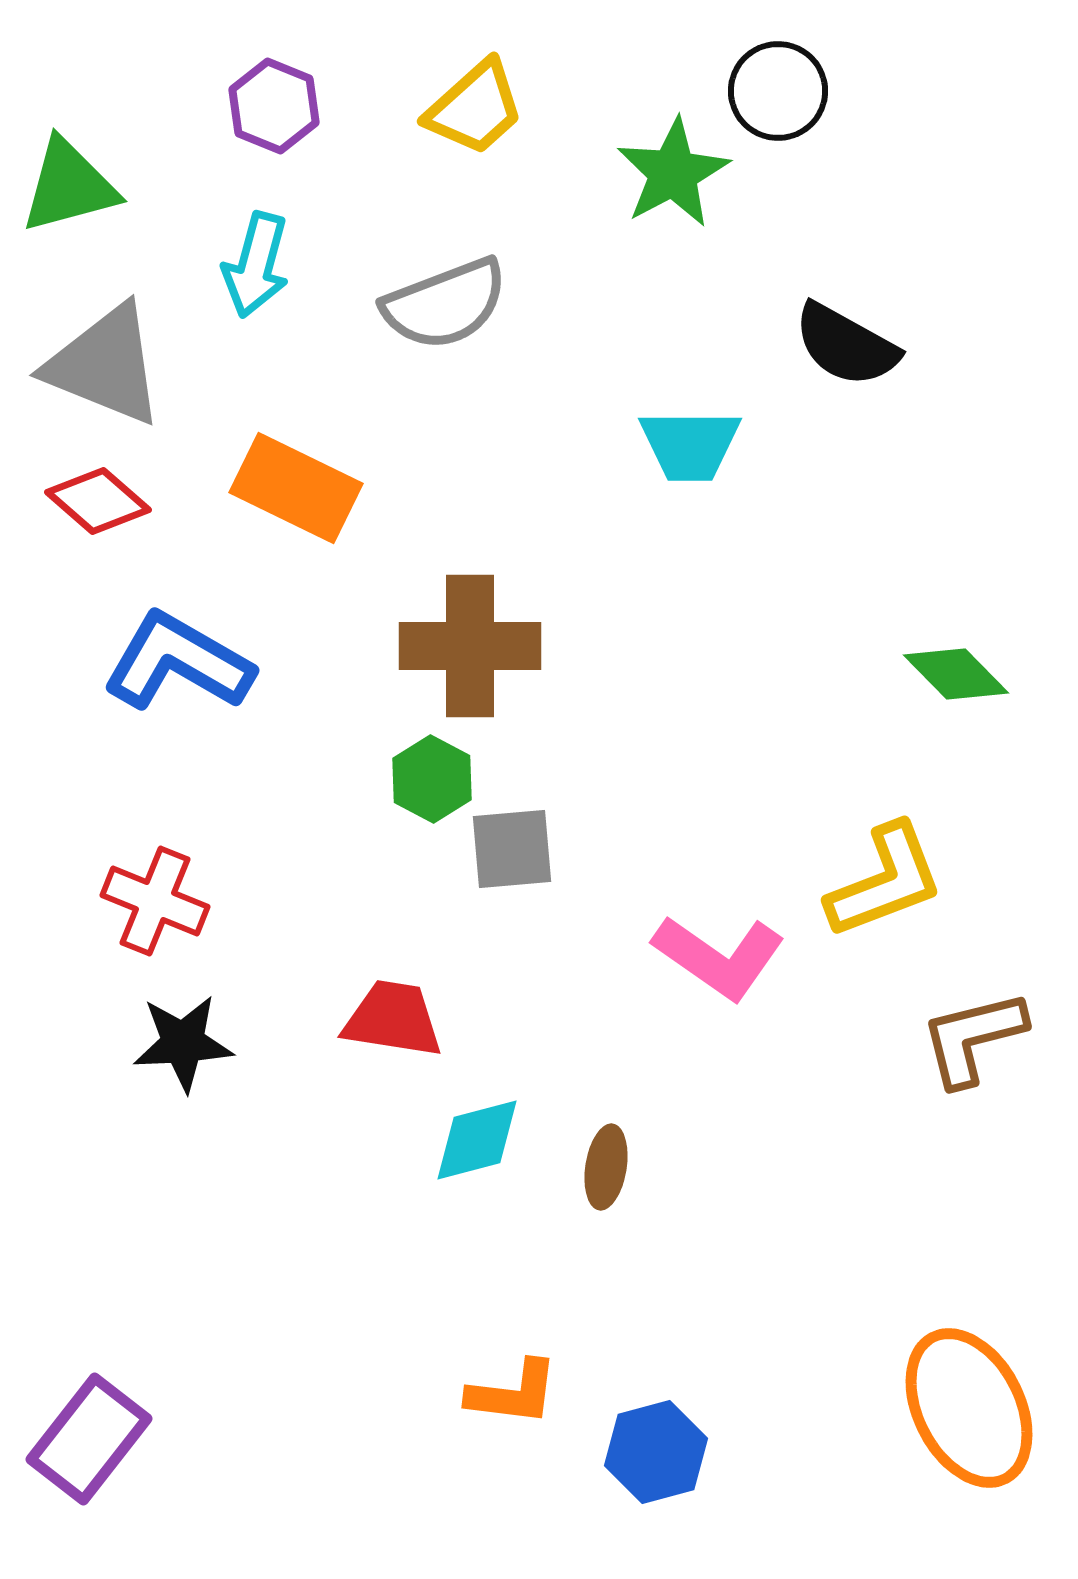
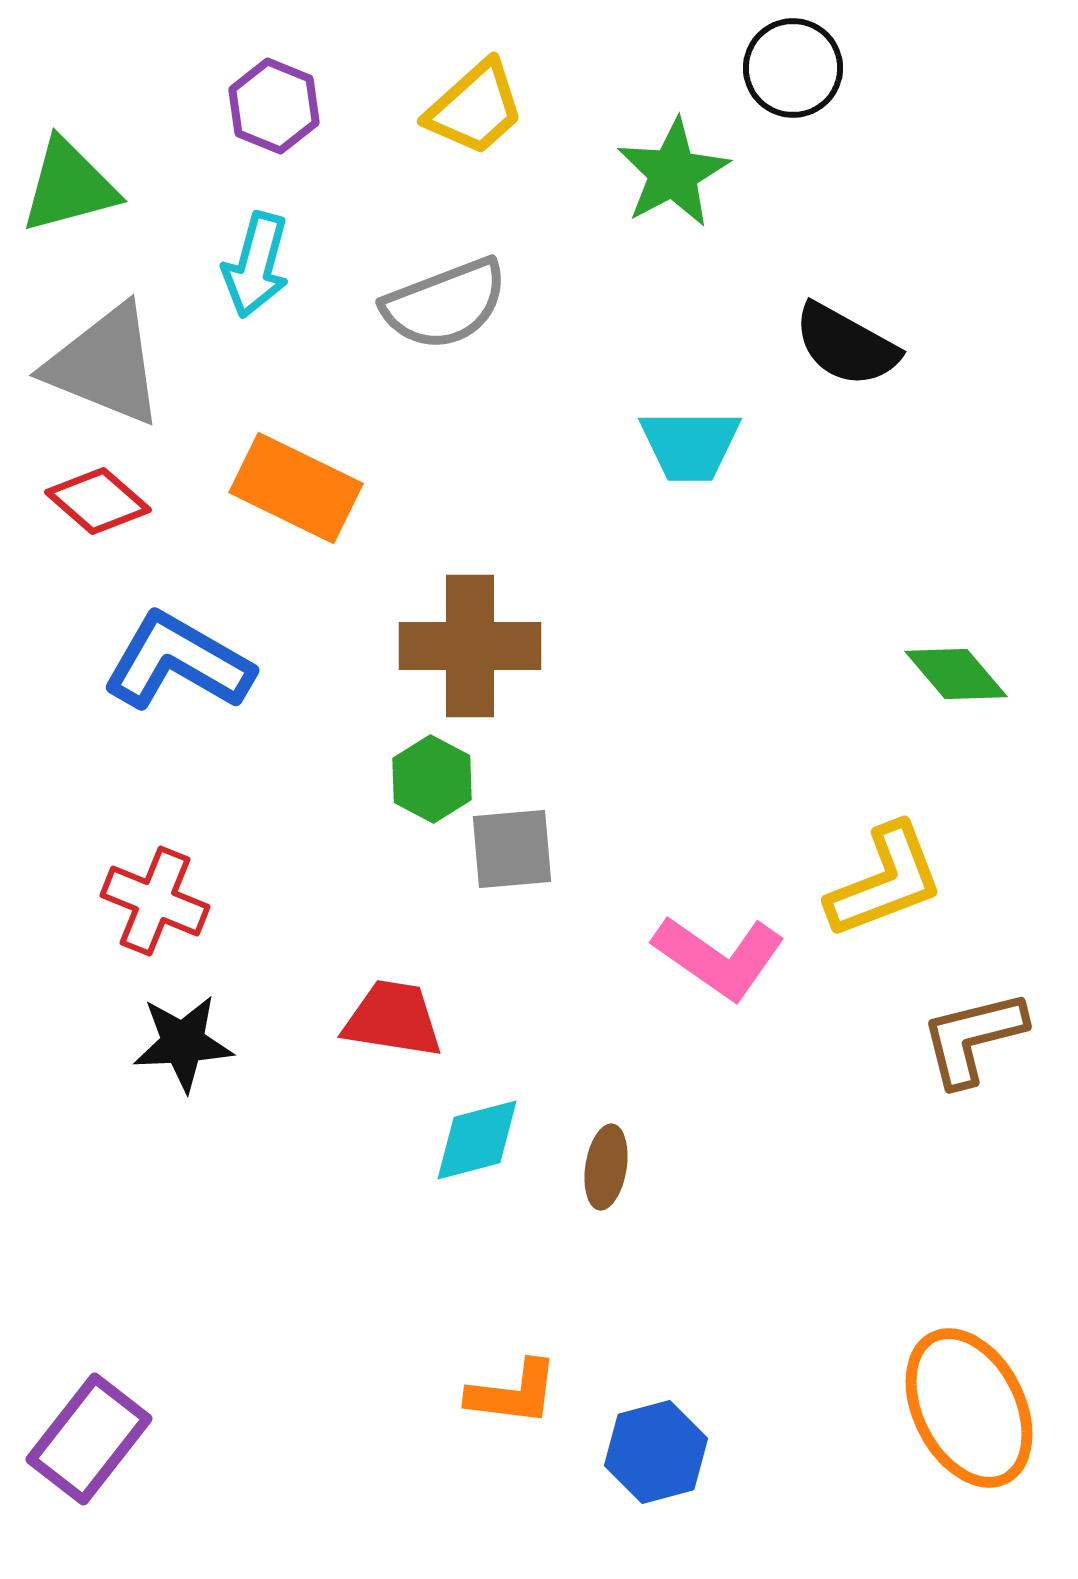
black circle: moved 15 px right, 23 px up
green diamond: rotated 4 degrees clockwise
